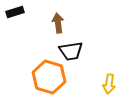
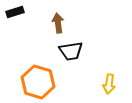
orange hexagon: moved 11 px left, 5 px down
